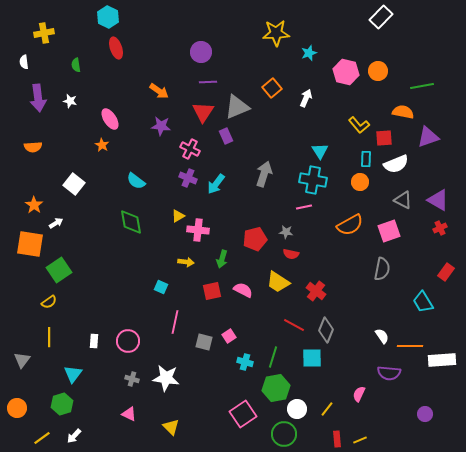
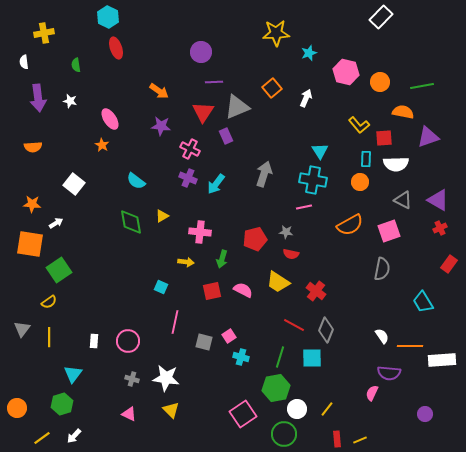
orange circle at (378, 71): moved 2 px right, 11 px down
purple line at (208, 82): moved 6 px right
white semicircle at (396, 164): rotated 20 degrees clockwise
orange star at (34, 205): moved 2 px left, 1 px up; rotated 30 degrees counterclockwise
yellow triangle at (178, 216): moved 16 px left
pink cross at (198, 230): moved 2 px right, 2 px down
red rectangle at (446, 272): moved 3 px right, 8 px up
green line at (273, 357): moved 7 px right
gray triangle at (22, 360): moved 31 px up
cyan cross at (245, 362): moved 4 px left, 5 px up
pink semicircle at (359, 394): moved 13 px right, 1 px up
yellow triangle at (171, 427): moved 17 px up
